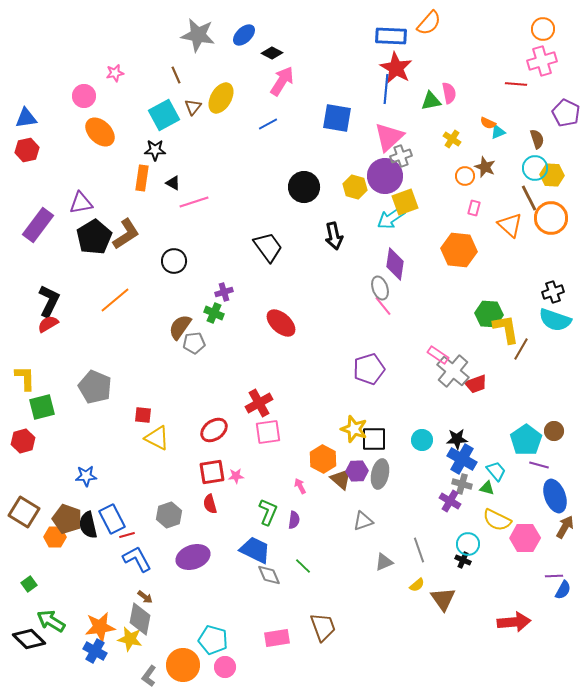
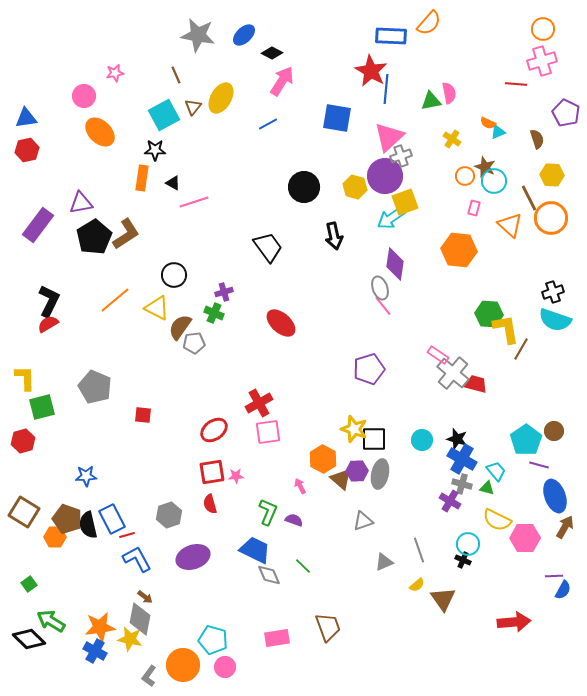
red star at (396, 68): moved 25 px left, 3 px down
cyan circle at (535, 168): moved 41 px left, 13 px down
black circle at (174, 261): moved 14 px down
gray cross at (453, 371): moved 2 px down
red trapezoid at (476, 384): rotated 145 degrees counterclockwise
yellow triangle at (157, 438): moved 130 px up
black star at (457, 439): rotated 20 degrees clockwise
purple semicircle at (294, 520): rotated 78 degrees counterclockwise
brown trapezoid at (323, 627): moved 5 px right
